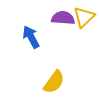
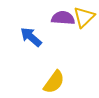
blue arrow: rotated 20 degrees counterclockwise
